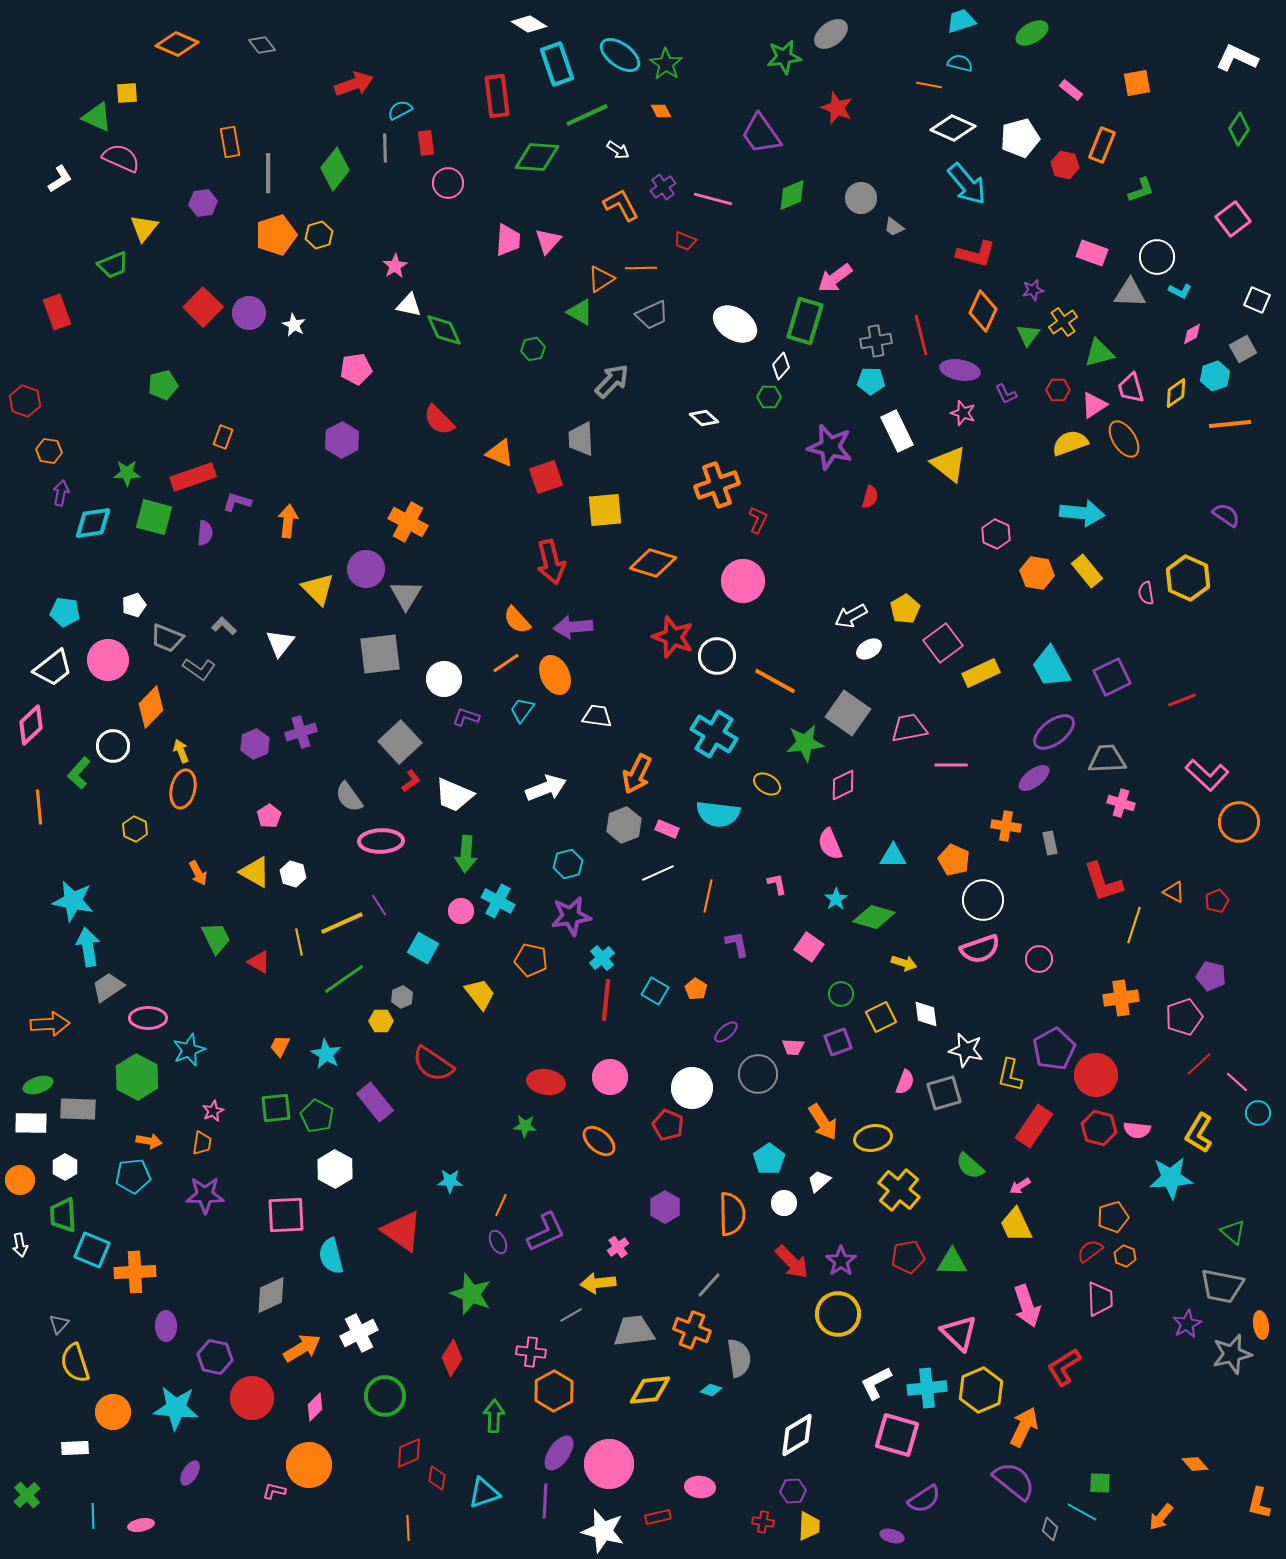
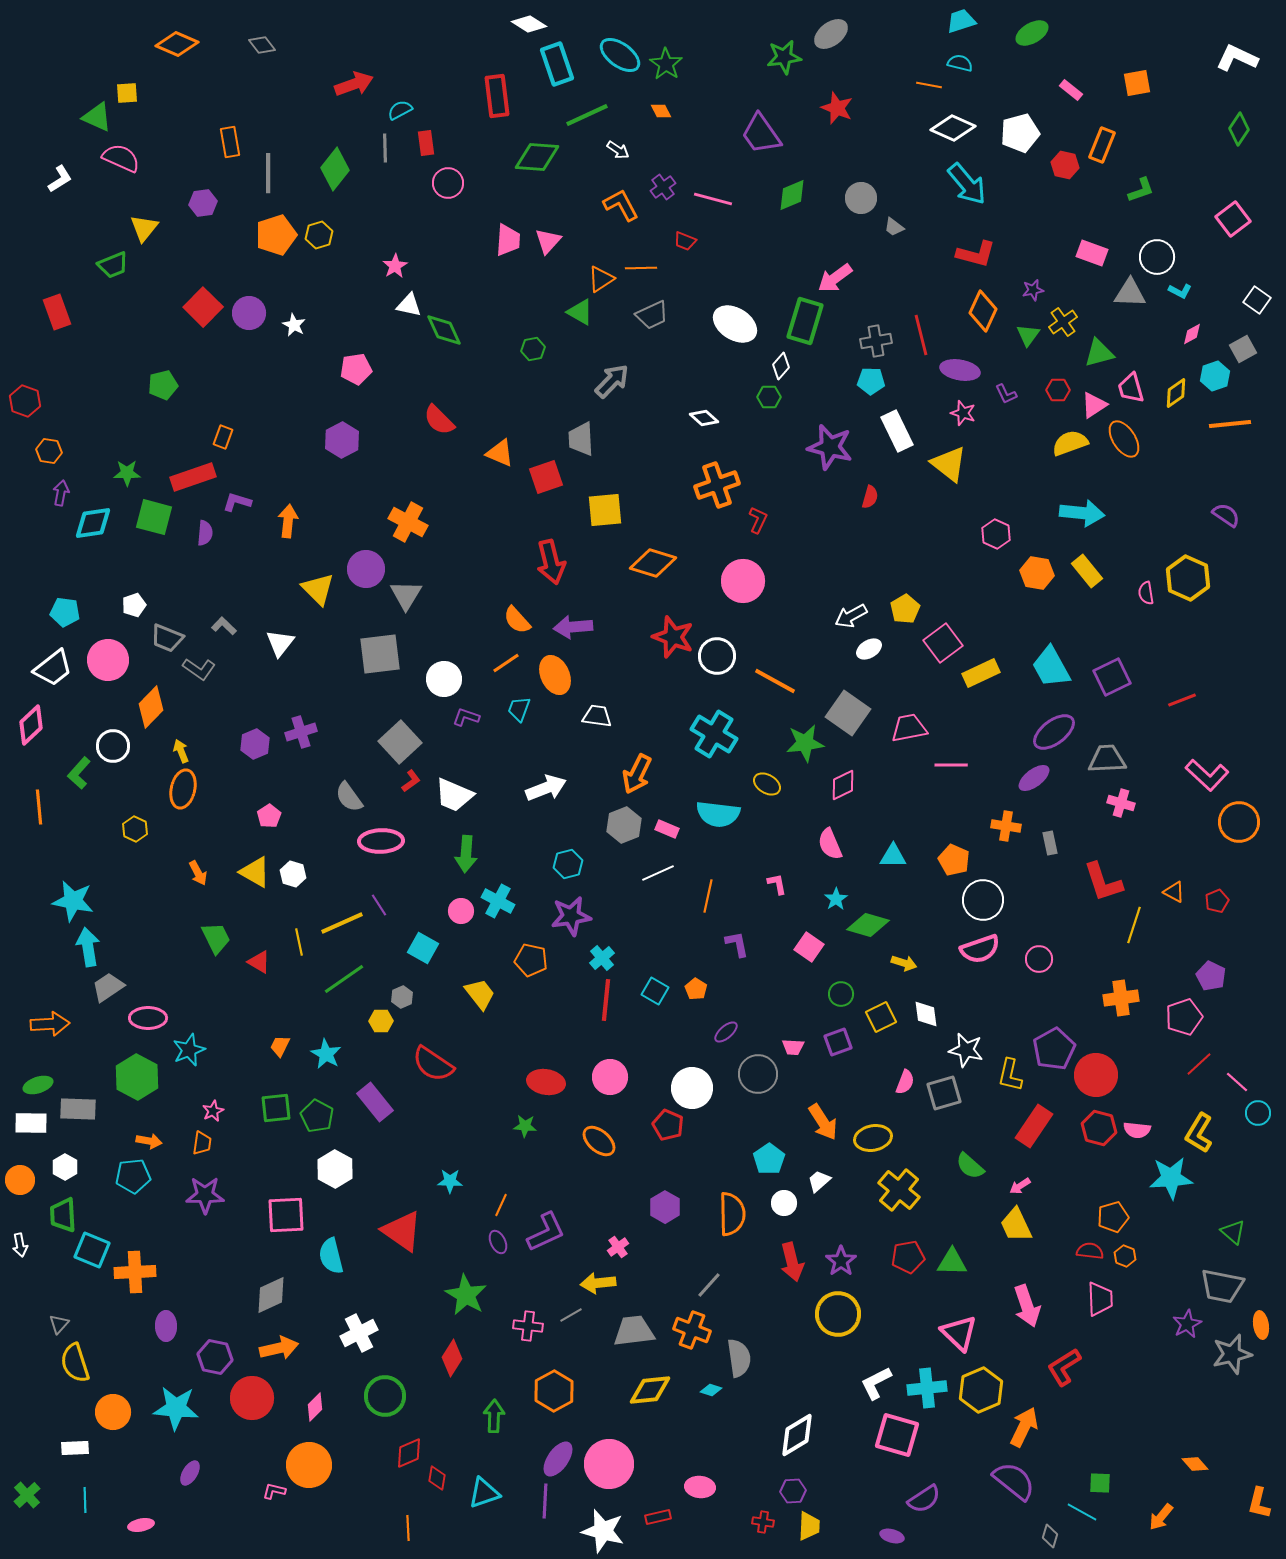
white pentagon at (1020, 138): moved 5 px up
white square at (1257, 300): rotated 12 degrees clockwise
cyan trapezoid at (522, 710): moved 3 px left, 1 px up; rotated 16 degrees counterclockwise
green diamond at (874, 917): moved 6 px left, 8 px down
purple pentagon at (1211, 976): rotated 12 degrees clockwise
red semicircle at (1090, 1251): rotated 44 degrees clockwise
red arrow at (792, 1262): rotated 30 degrees clockwise
green star at (471, 1294): moved 5 px left, 1 px down; rotated 9 degrees clockwise
orange arrow at (302, 1348): moved 23 px left; rotated 18 degrees clockwise
pink cross at (531, 1352): moved 3 px left, 26 px up
purple ellipse at (559, 1453): moved 1 px left, 6 px down
cyan line at (93, 1516): moved 8 px left, 16 px up
gray diamond at (1050, 1529): moved 7 px down
